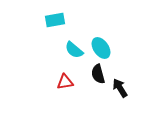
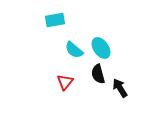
red triangle: rotated 42 degrees counterclockwise
